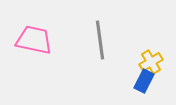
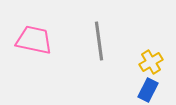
gray line: moved 1 px left, 1 px down
blue rectangle: moved 4 px right, 9 px down
